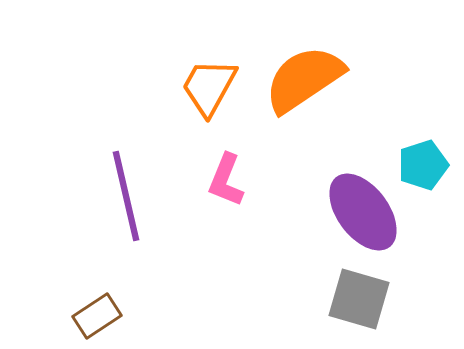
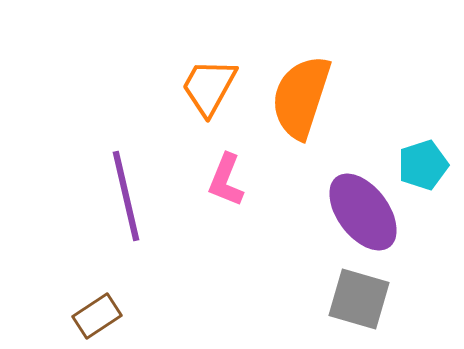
orange semicircle: moved 3 px left, 18 px down; rotated 38 degrees counterclockwise
